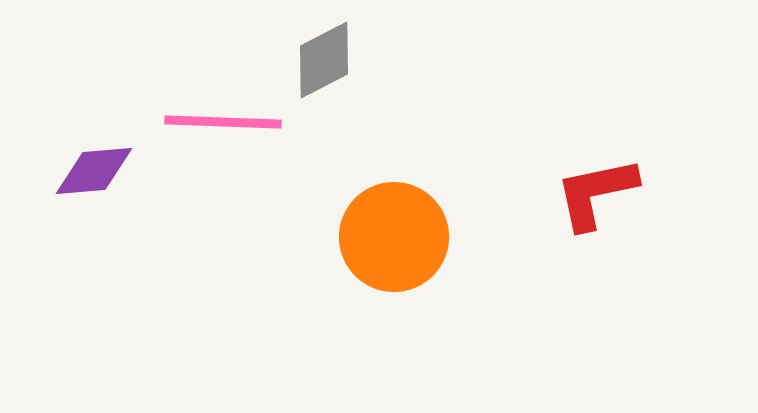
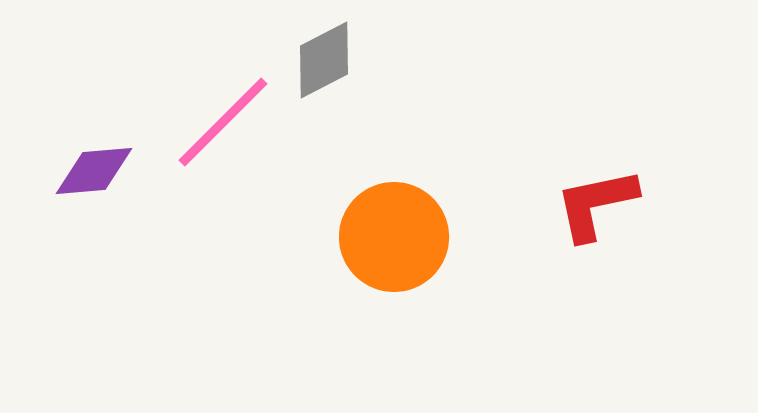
pink line: rotated 47 degrees counterclockwise
red L-shape: moved 11 px down
